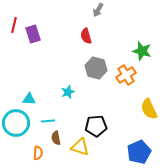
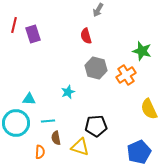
orange semicircle: moved 2 px right, 1 px up
